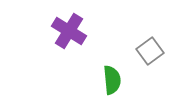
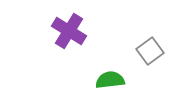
green semicircle: moved 2 px left; rotated 92 degrees counterclockwise
